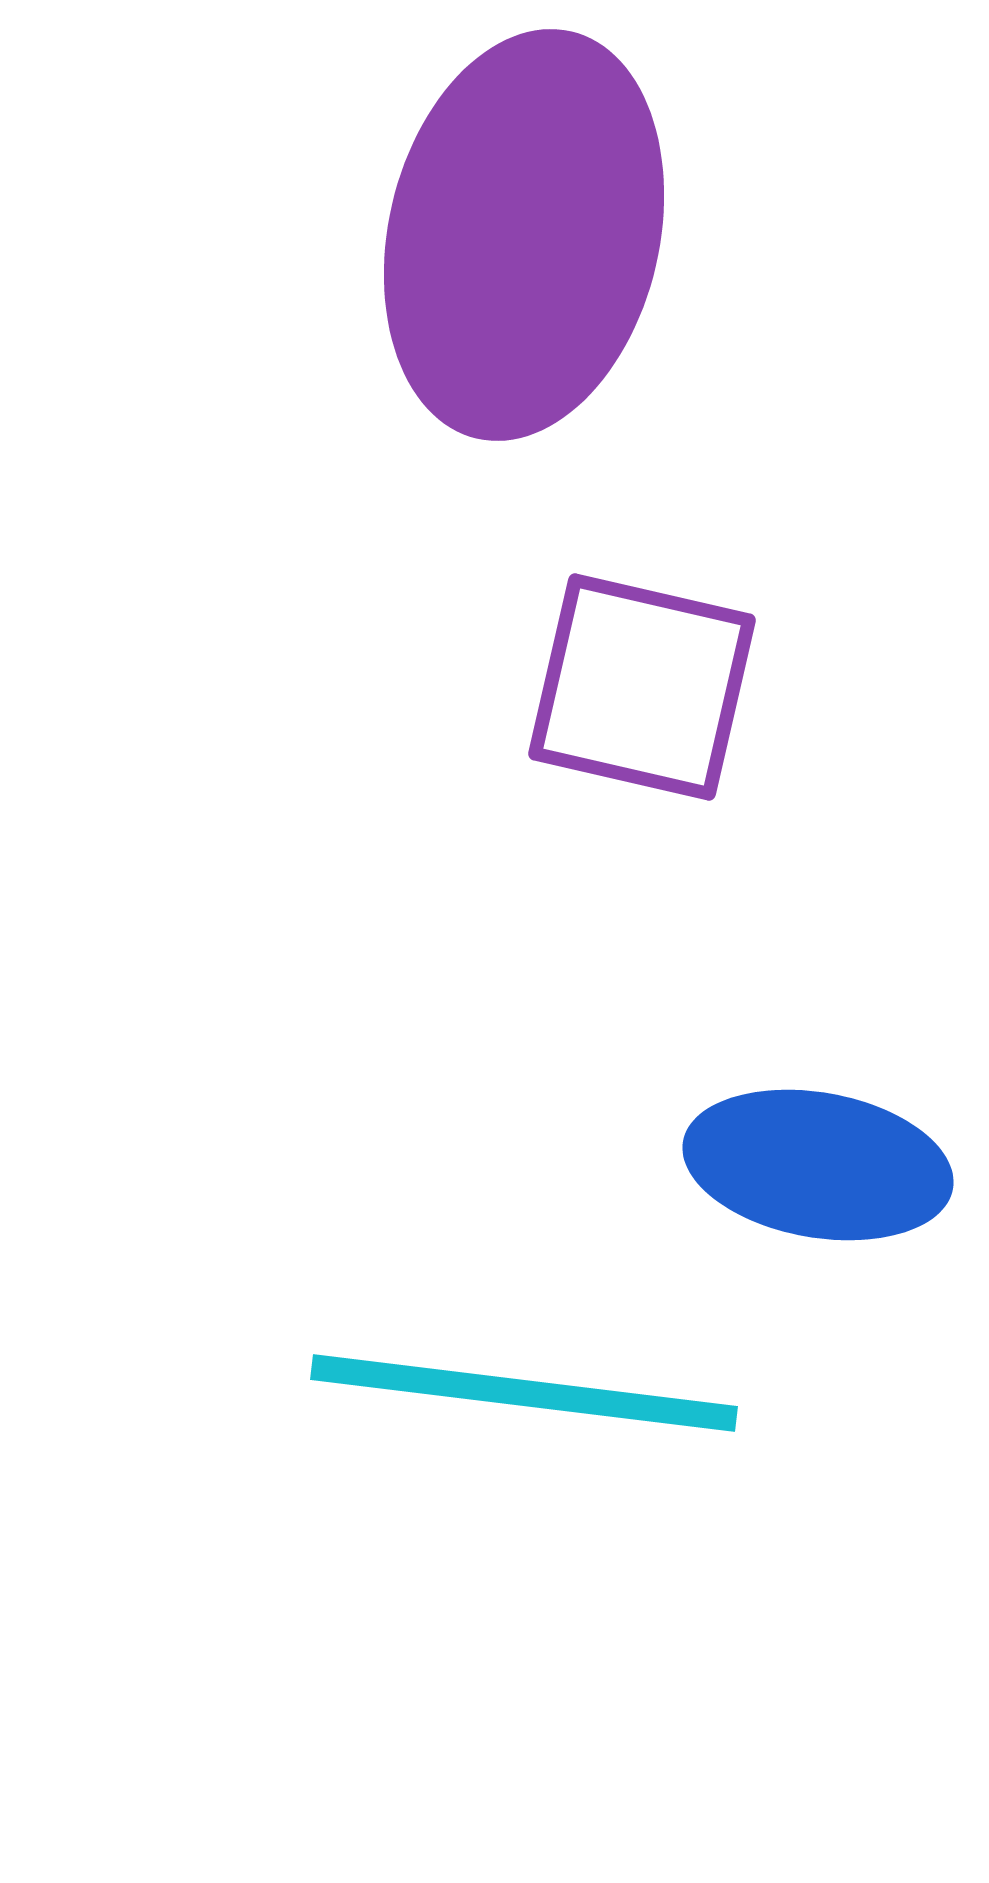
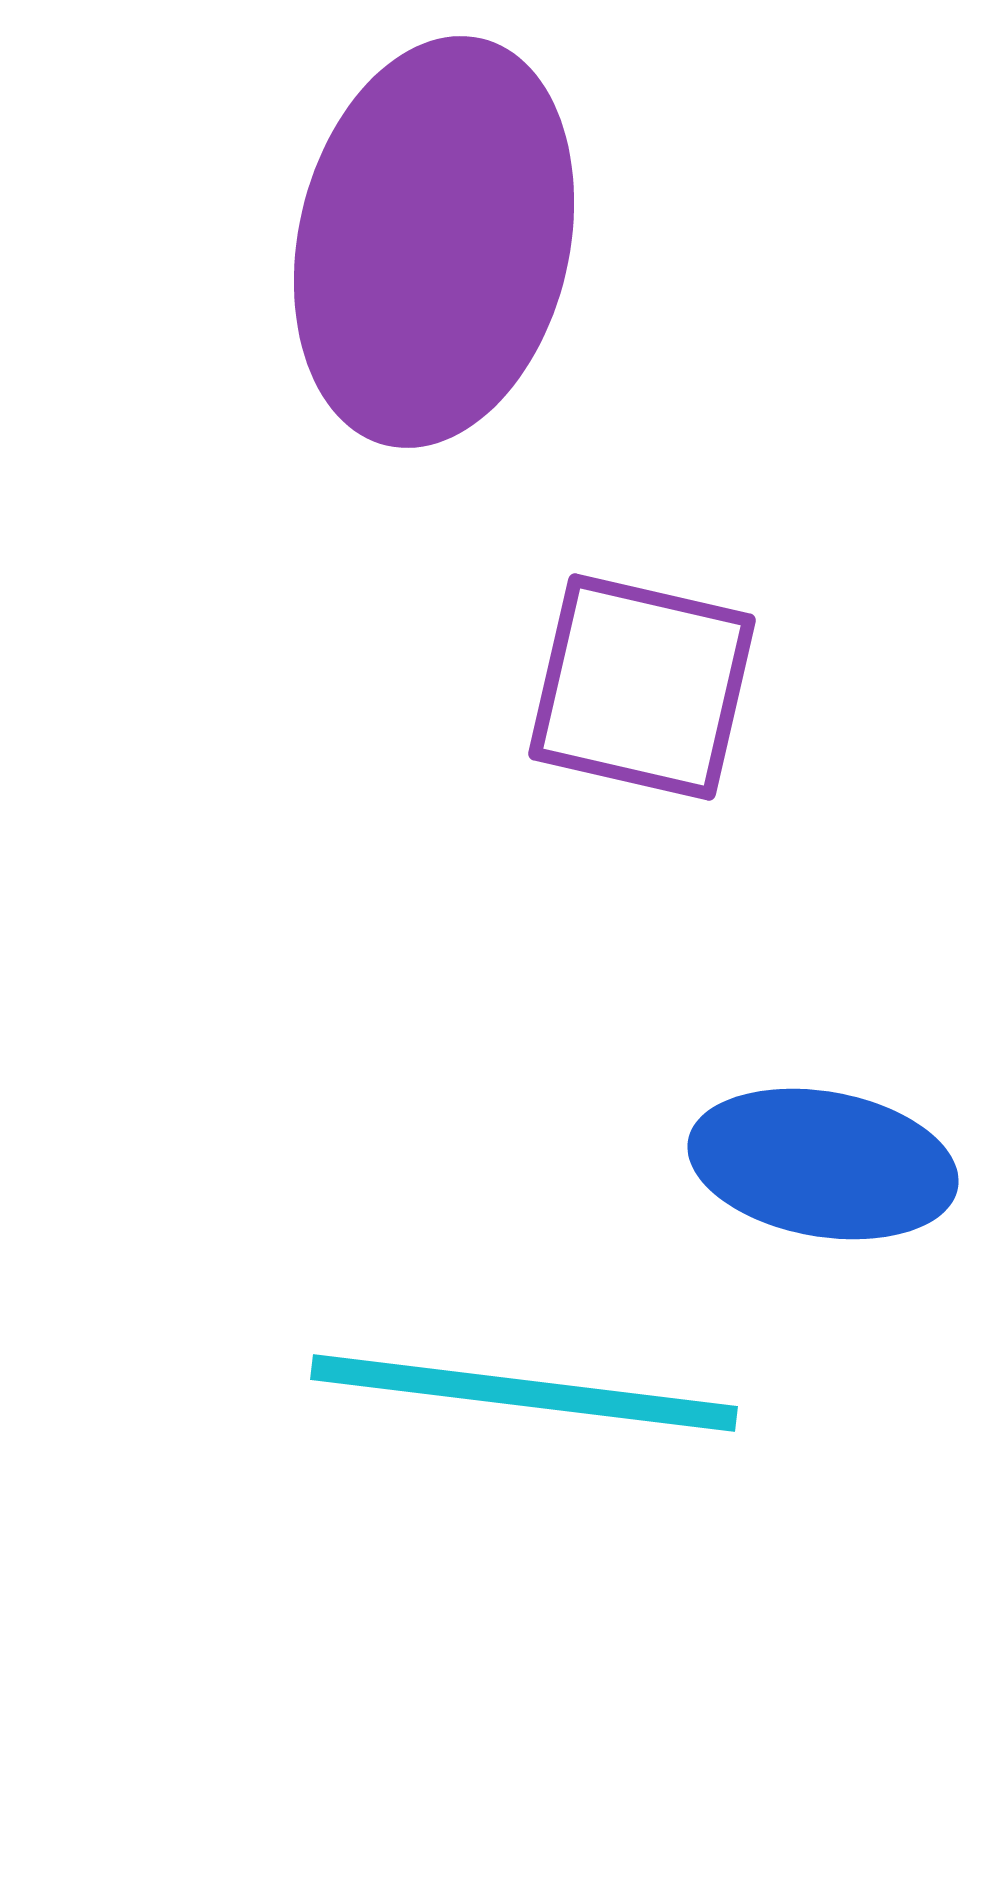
purple ellipse: moved 90 px left, 7 px down
blue ellipse: moved 5 px right, 1 px up
